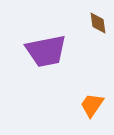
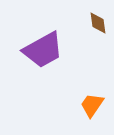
purple trapezoid: moved 3 px left, 1 px up; rotated 18 degrees counterclockwise
